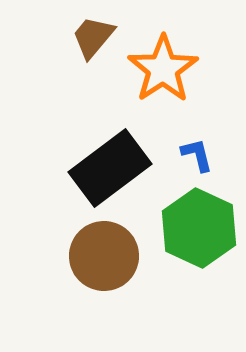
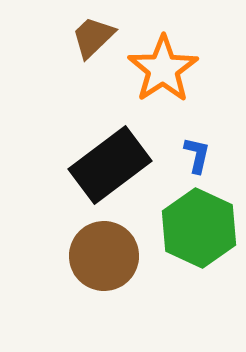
brown trapezoid: rotated 6 degrees clockwise
blue L-shape: rotated 27 degrees clockwise
black rectangle: moved 3 px up
